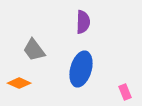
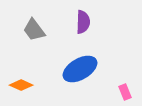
gray trapezoid: moved 20 px up
blue ellipse: moved 1 px left; rotated 44 degrees clockwise
orange diamond: moved 2 px right, 2 px down
